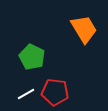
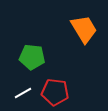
green pentagon: rotated 20 degrees counterclockwise
white line: moved 3 px left, 1 px up
